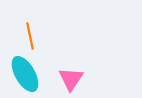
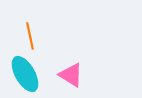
pink triangle: moved 4 px up; rotated 32 degrees counterclockwise
